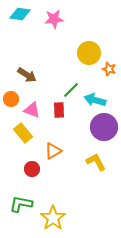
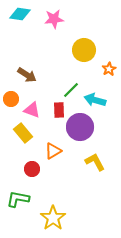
yellow circle: moved 5 px left, 3 px up
orange star: rotated 24 degrees clockwise
purple circle: moved 24 px left
yellow L-shape: moved 1 px left
green L-shape: moved 3 px left, 5 px up
